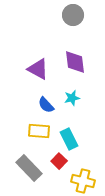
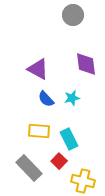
purple diamond: moved 11 px right, 2 px down
blue semicircle: moved 6 px up
